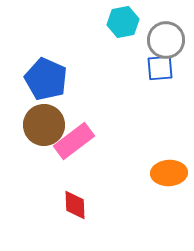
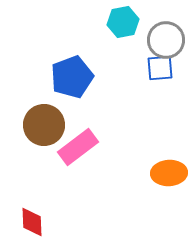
blue pentagon: moved 26 px right, 2 px up; rotated 27 degrees clockwise
pink rectangle: moved 4 px right, 6 px down
red diamond: moved 43 px left, 17 px down
